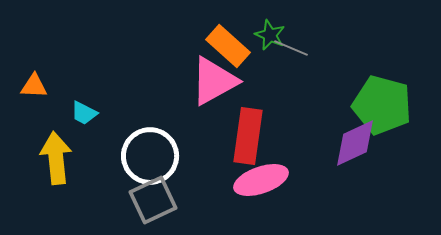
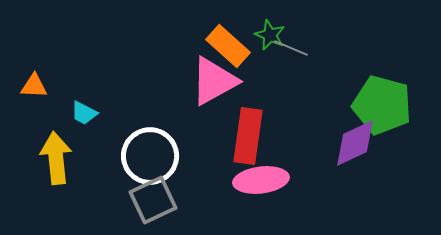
pink ellipse: rotated 12 degrees clockwise
